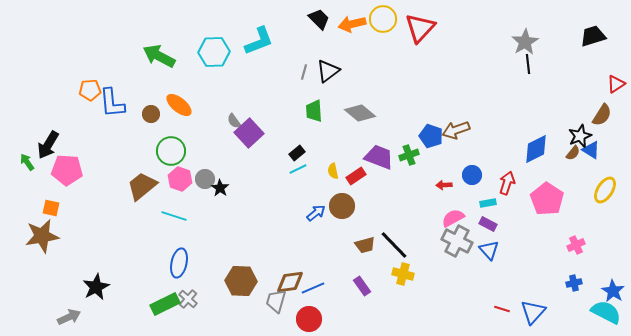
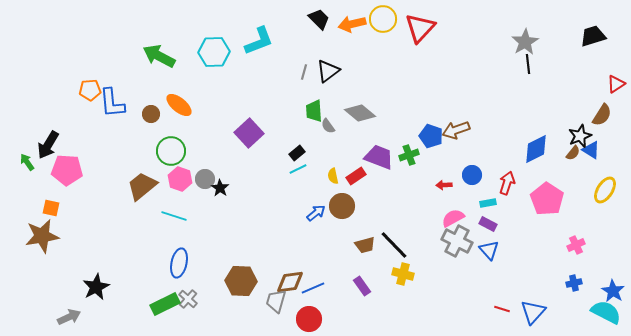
gray semicircle at (234, 121): moved 94 px right, 5 px down
yellow semicircle at (333, 171): moved 5 px down
